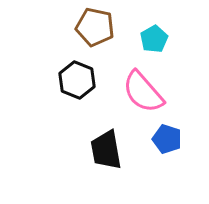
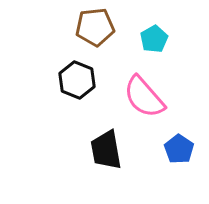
brown pentagon: rotated 18 degrees counterclockwise
pink semicircle: moved 1 px right, 5 px down
blue pentagon: moved 12 px right, 10 px down; rotated 16 degrees clockwise
